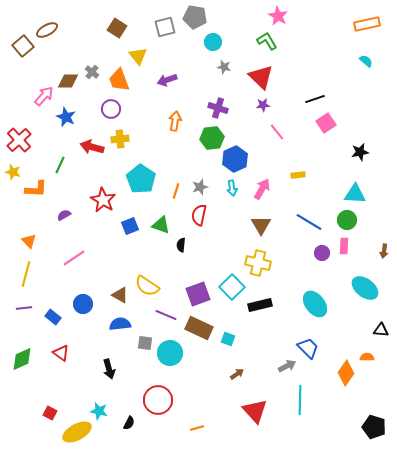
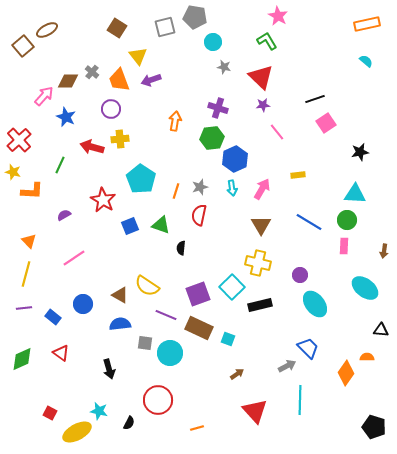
purple arrow at (167, 80): moved 16 px left
orange L-shape at (36, 189): moved 4 px left, 2 px down
black semicircle at (181, 245): moved 3 px down
purple circle at (322, 253): moved 22 px left, 22 px down
